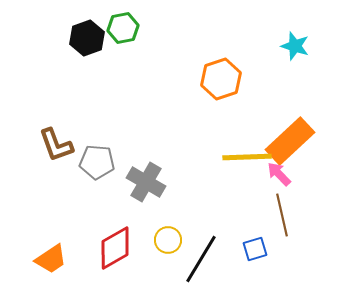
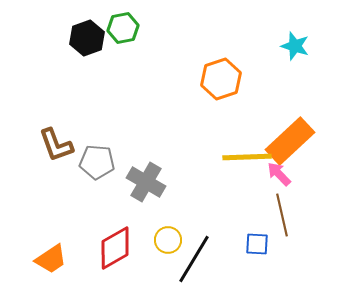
blue square: moved 2 px right, 5 px up; rotated 20 degrees clockwise
black line: moved 7 px left
